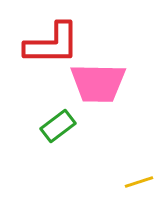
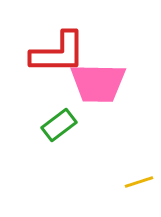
red L-shape: moved 6 px right, 9 px down
green rectangle: moved 1 px right, 1 px up
